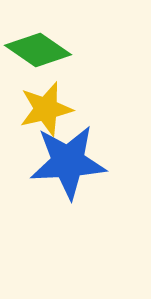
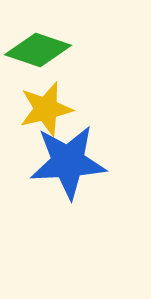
green diamond: rotated 16 degrees counterclockwise
